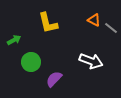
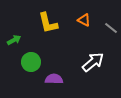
orange triangle: moved 10 px left
white arrow: moved 2 px right, 1 px down; rotated 60 degrees counterclockwise
purple semicircle: rotated 48 degrees clockwise
